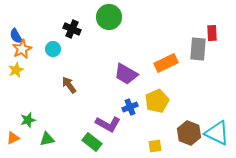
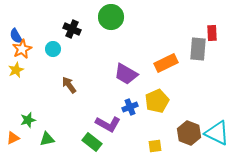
green circle: moved 2 px right
